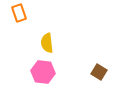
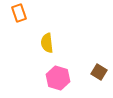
pink hexagon: moved 15 px right, 6 px down; rotated 10 degrees clockwise
